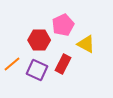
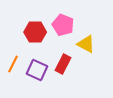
pink pentagon: rotated 25 degrees counterclockwise
red hexagon: moved 4 px left, 8 px up
orange line: moved 1 px right; rotated 24 degrees counterclockwise
